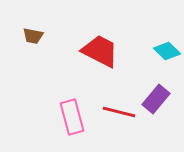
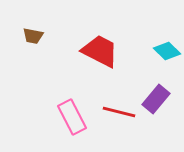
pink rectangle: rotated 12 degrees counterclockwise
